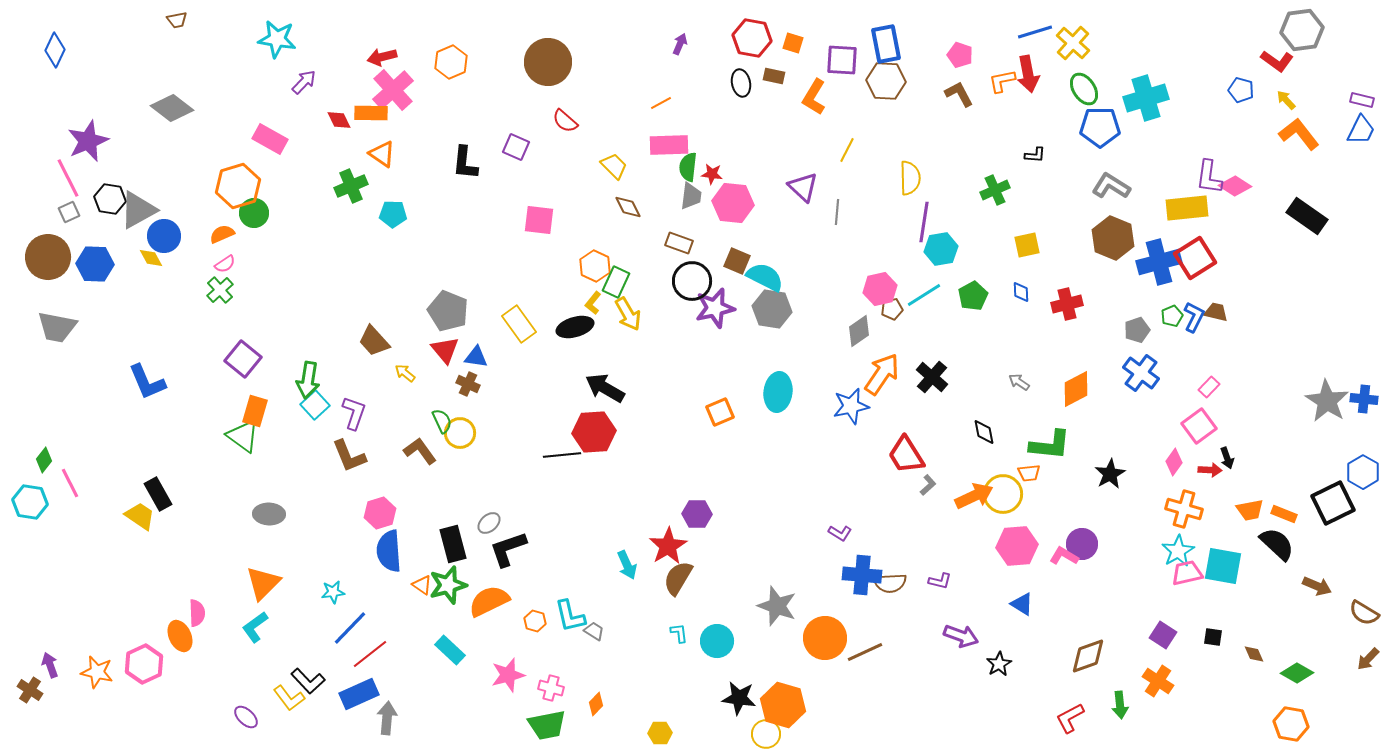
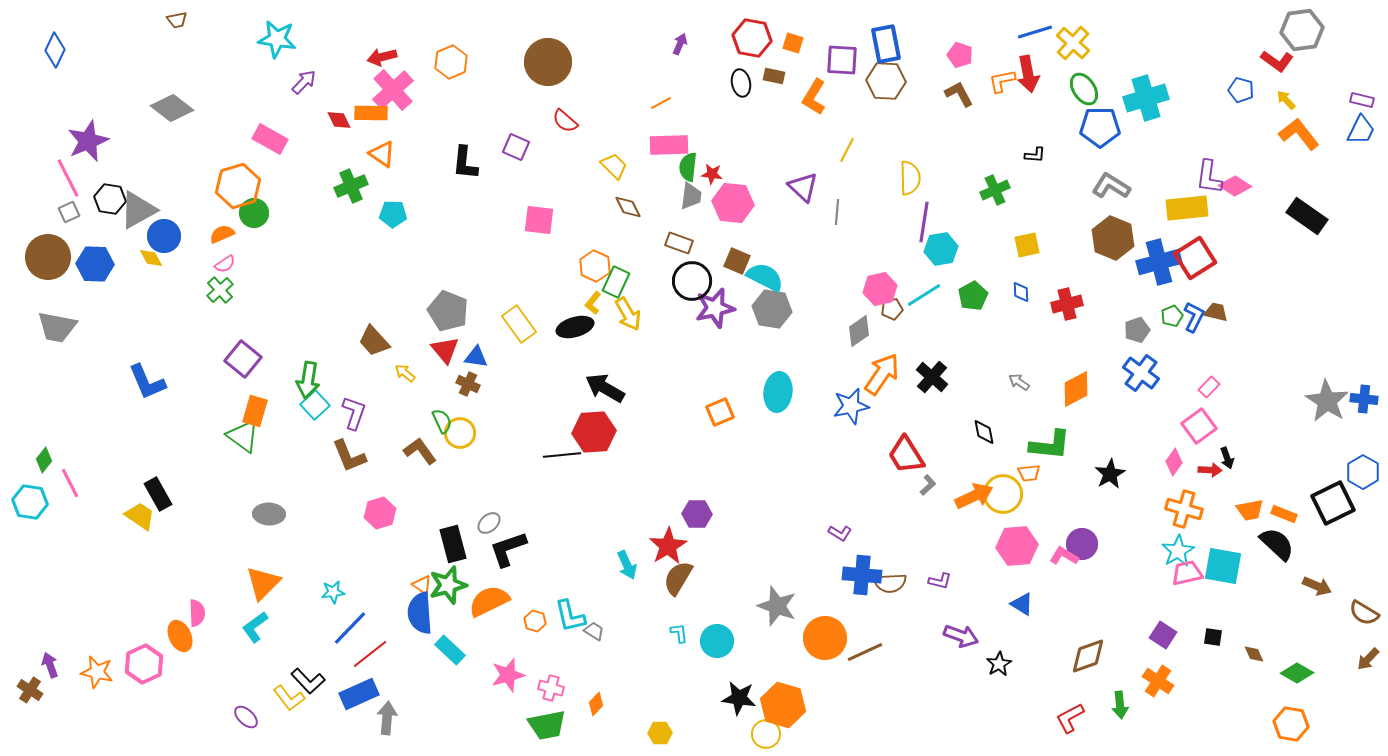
blue semicircle at (389, 551): moved 31 px right, 62 px down
